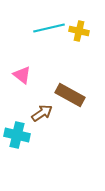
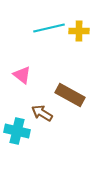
yellow cross: rotated 12 degrees counterclockwise
brown arrow: rotated 115 degrees counterclockwise
cyan cross: moved 4 px up
